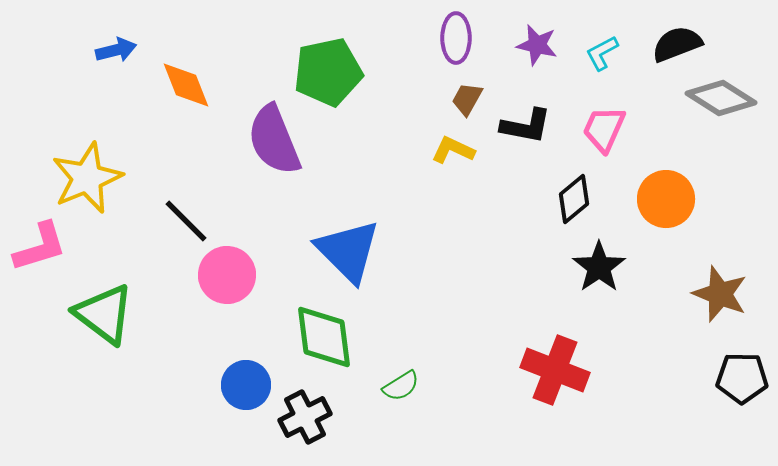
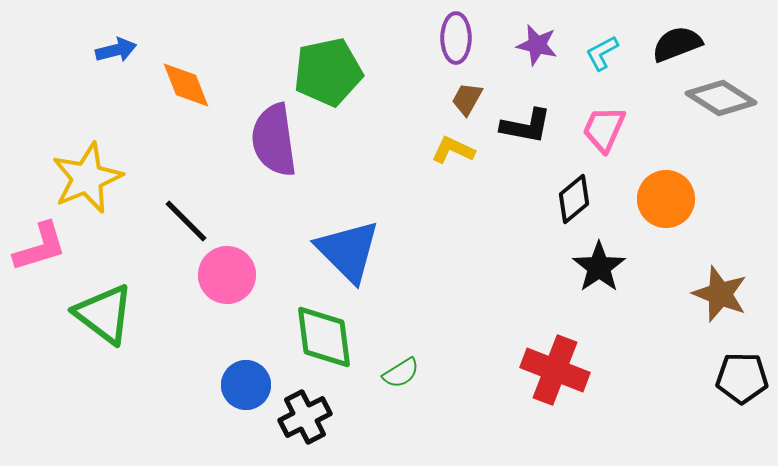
purple semicircle: rotated 14 degrees clockwise
green semicircle: moved 13 px up
